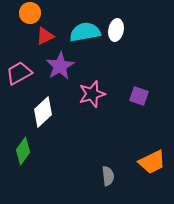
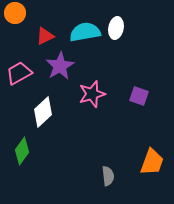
orange circle: moved 15 px left
white ellipse: moved 2 px up
green diamond: moved 1 px left
orange trapezoid: rotated 44 degrees counterclockwise
